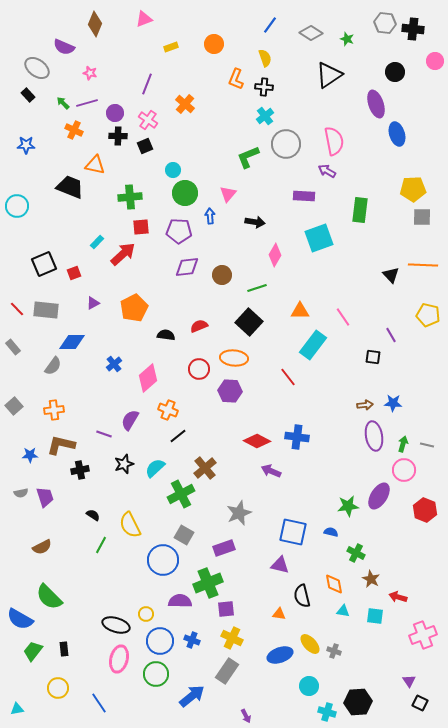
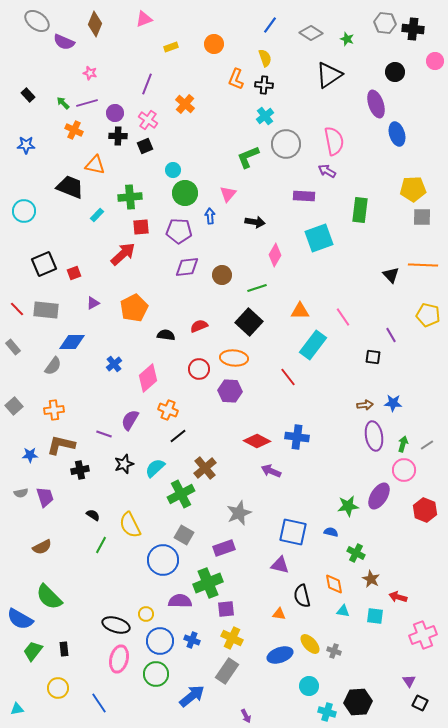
purple semicircle at (64, 47): moved 5 px up
gray ellipse at (37, 68): moved 47 px up
black cross at (264, 87): moved 2 px up
cyan circle at (17, 206): moved 7 px right, 5 px down
cyan rectangle at (97, 242): moved 27 px up
gray line at (427, 445): rotated 48 degrees counterclockwise
